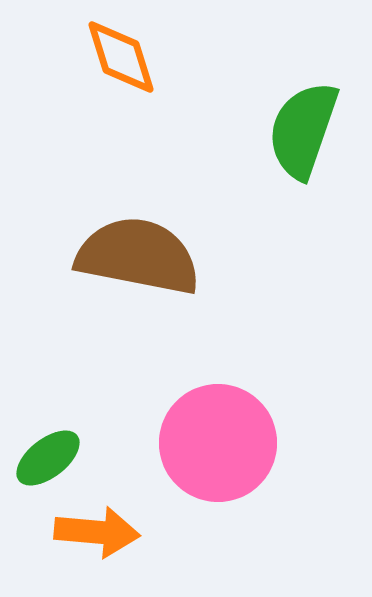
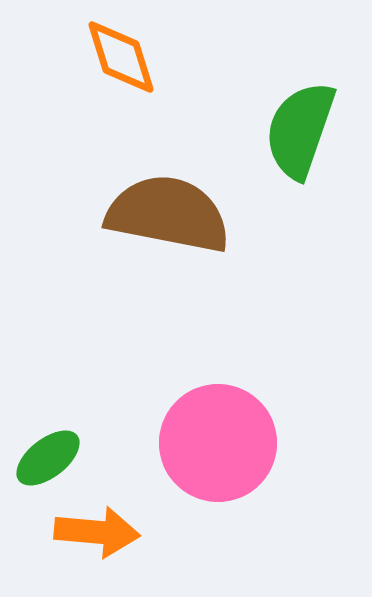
green semicircle: moved 3 px left
brown semicircle: moved 30 px right, 42 px up
